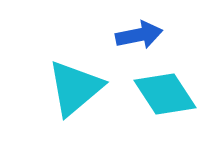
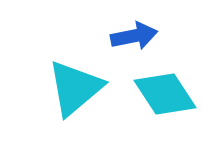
blue arrow: moved 5 px left, 1 px down
